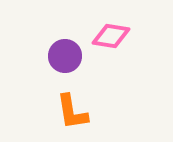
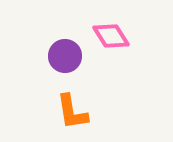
pink diamond: rotated 48 degrees clockwise
